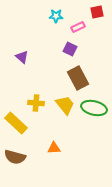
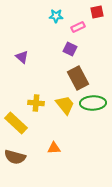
green ellipse: moved 1 px left, 5 px up; rotated 15 degrees counterclockwise
